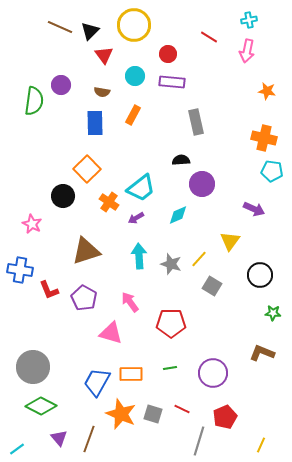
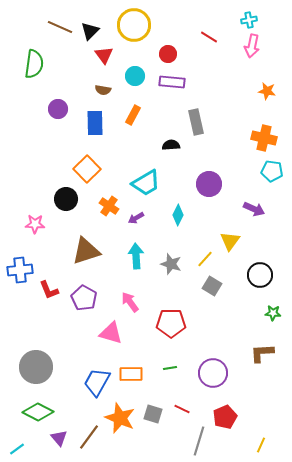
pink arrow at (247, 51): moved 5 px right, 5 px up
purple circle at (61, 85): moved 3 px left, 24 px down
brown semicircle at (102, 92): moved 1 px right, 2 px up
green semicircle at (34, 101): moved 37 px up
black semicircle at (181, 160): moved 10 px left, 15 px up
purple circle at (202, 184): moved 7 px right
cyan trapezoid at (141, 188): moved 5 px right, 5 px up; rotated 8 degrees clockwise
black circle at (63, 196): moved 3 px right, 3 px down
orange cross at (109, 202): moved 4 px down
cyan diamond at (178, 215): rotated 40 degrees counterclockwise
pink star at (32, 224): moved 3 px right; rotated 24 degrees counterclockwise
cyan arrow at (139, 256): moved 3 px left
yellow line at (199, 259): moved 6 px right
blue cross at (20, 270): rotated 15 degrees counterclockwise
brown L-shape at (262, 353): rotated 25 degrees counterclockwise
gray circle at (33, 367): moved 3 px right
green diamond at (41, 406): moved 3 px left, 6 px down
orange star at (121, 414): moved 1 px left, 4 px down
brown line at (89, 439): moved 2 px up; rotated 16 degrees clockwise
